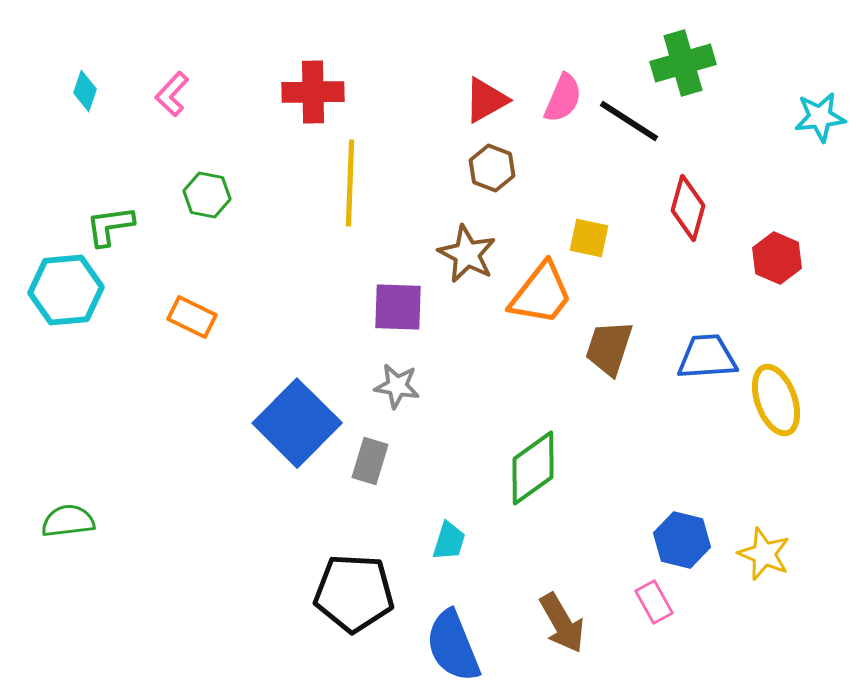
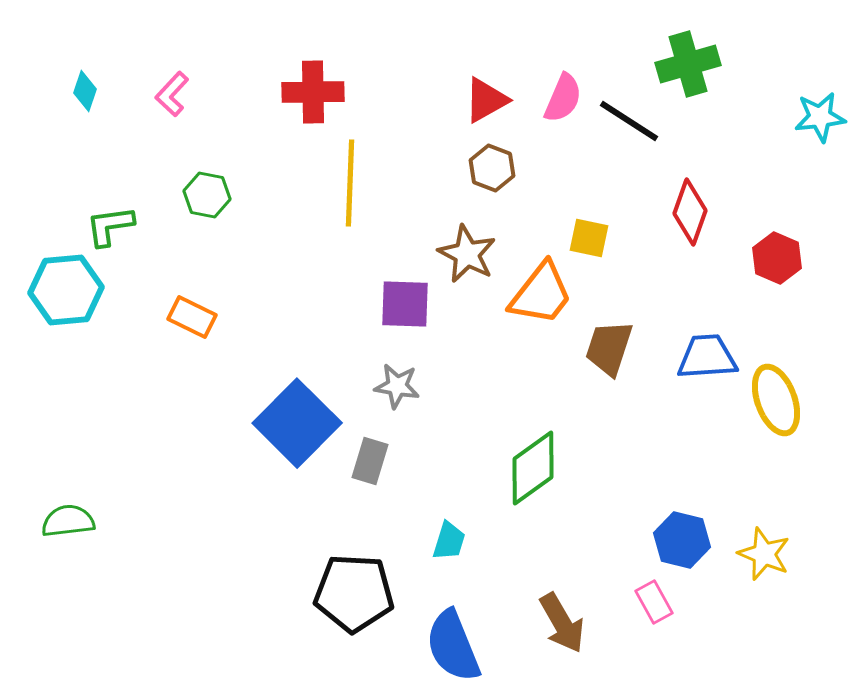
green cross: moved 5 px right, 1 px down
red diamond: moved 2 px right, 4 px down; rotated 4 degrees clockwise
purple square: moved 7 px right, 3 px up
